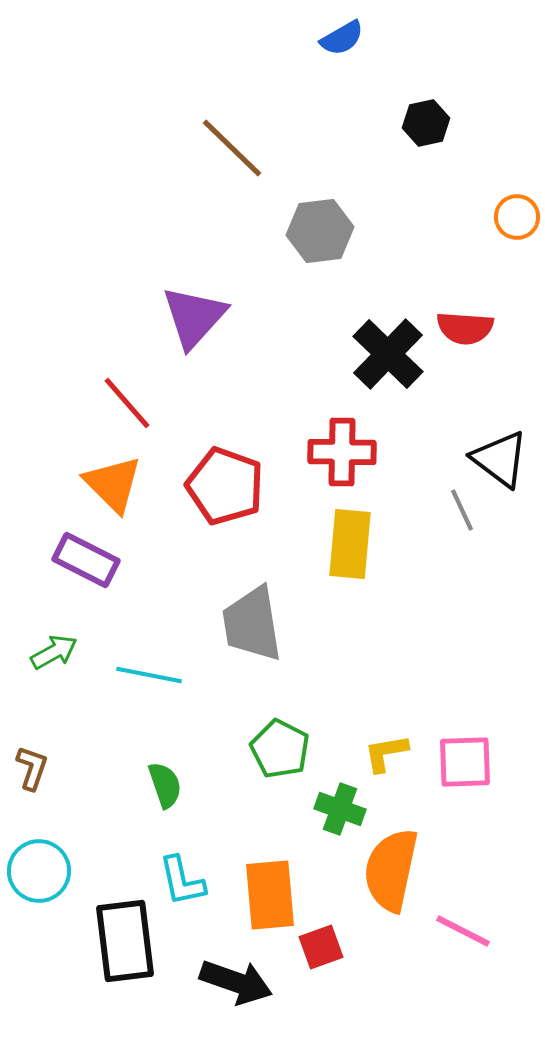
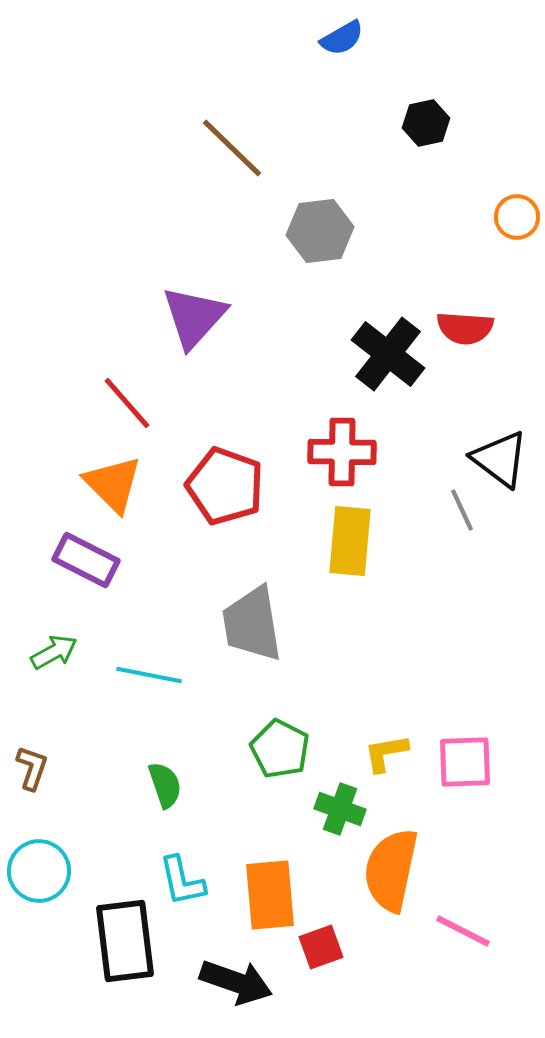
black cross: rotated 6 degrees counterclockwise
yellow rectangle: moved 3 px up
